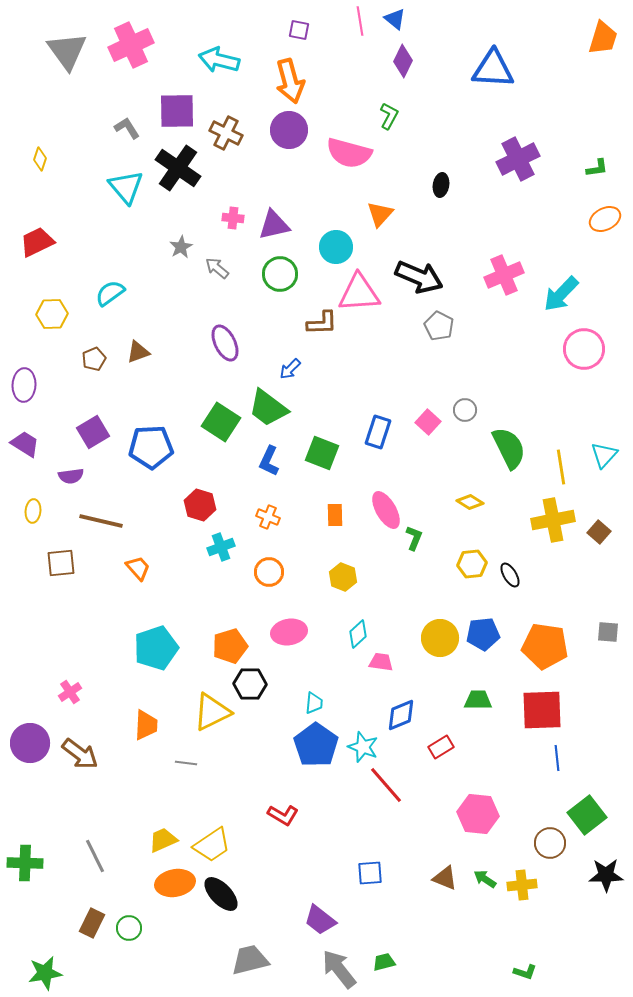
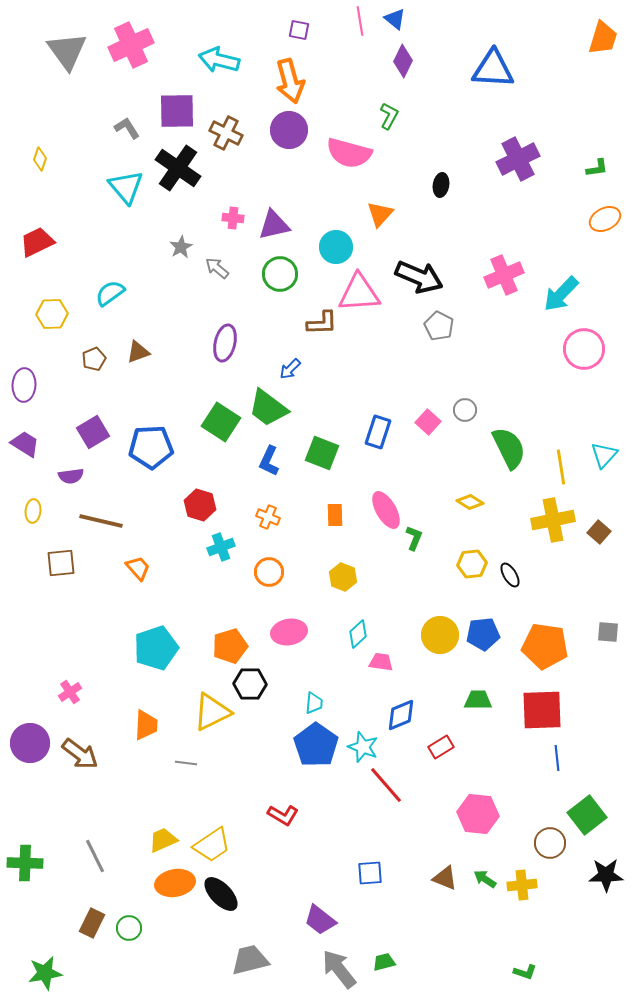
purple ellipse at (225, 343): rotated 39 degrees clockwise
yellow circle at (440, 638): moved 3 px up
